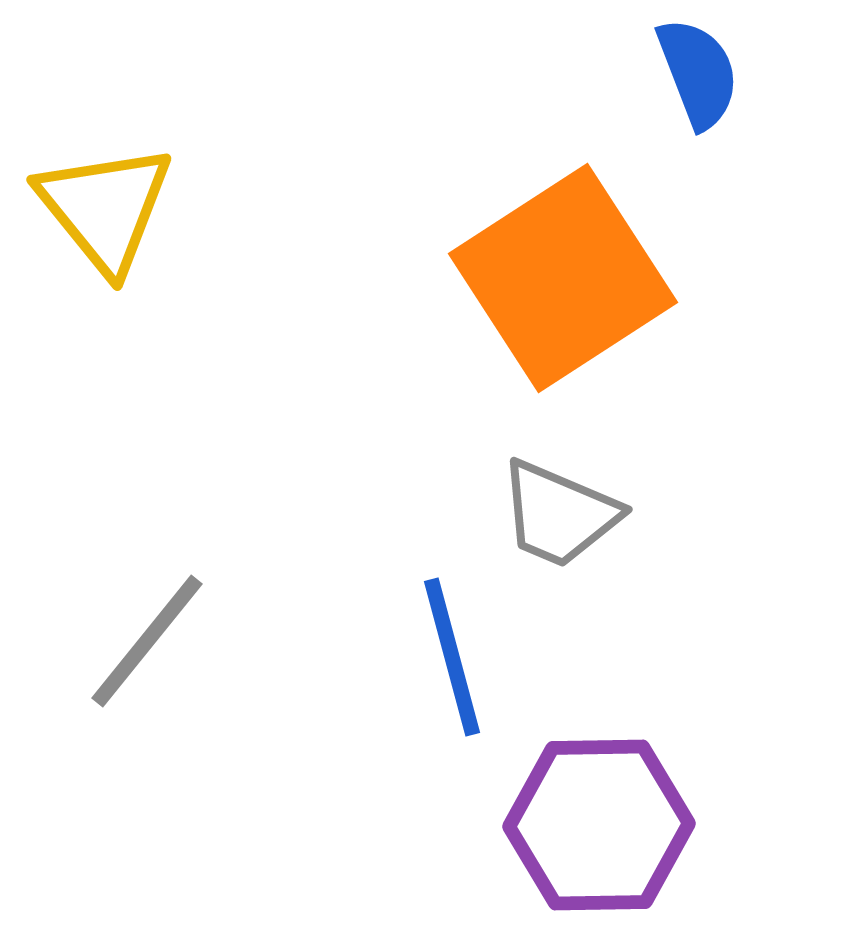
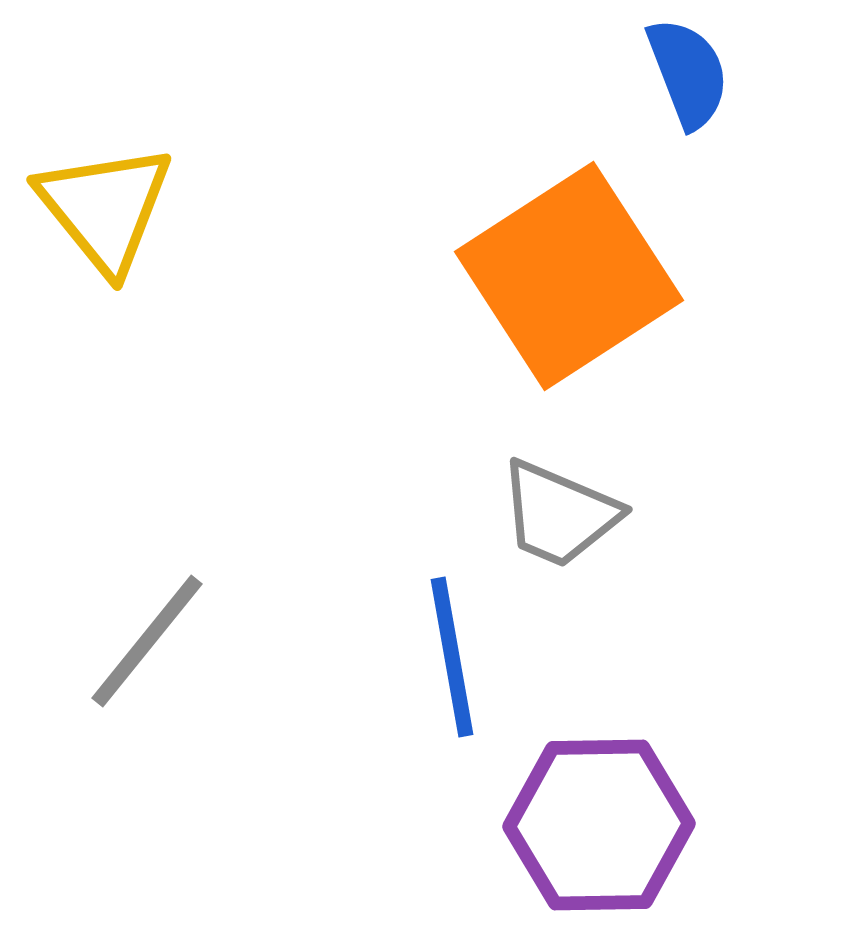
blue semicircle: moved 10 px left
orange square: moved 6 px right, 2 px up
blue line: rotated 5 degrees clockwise
